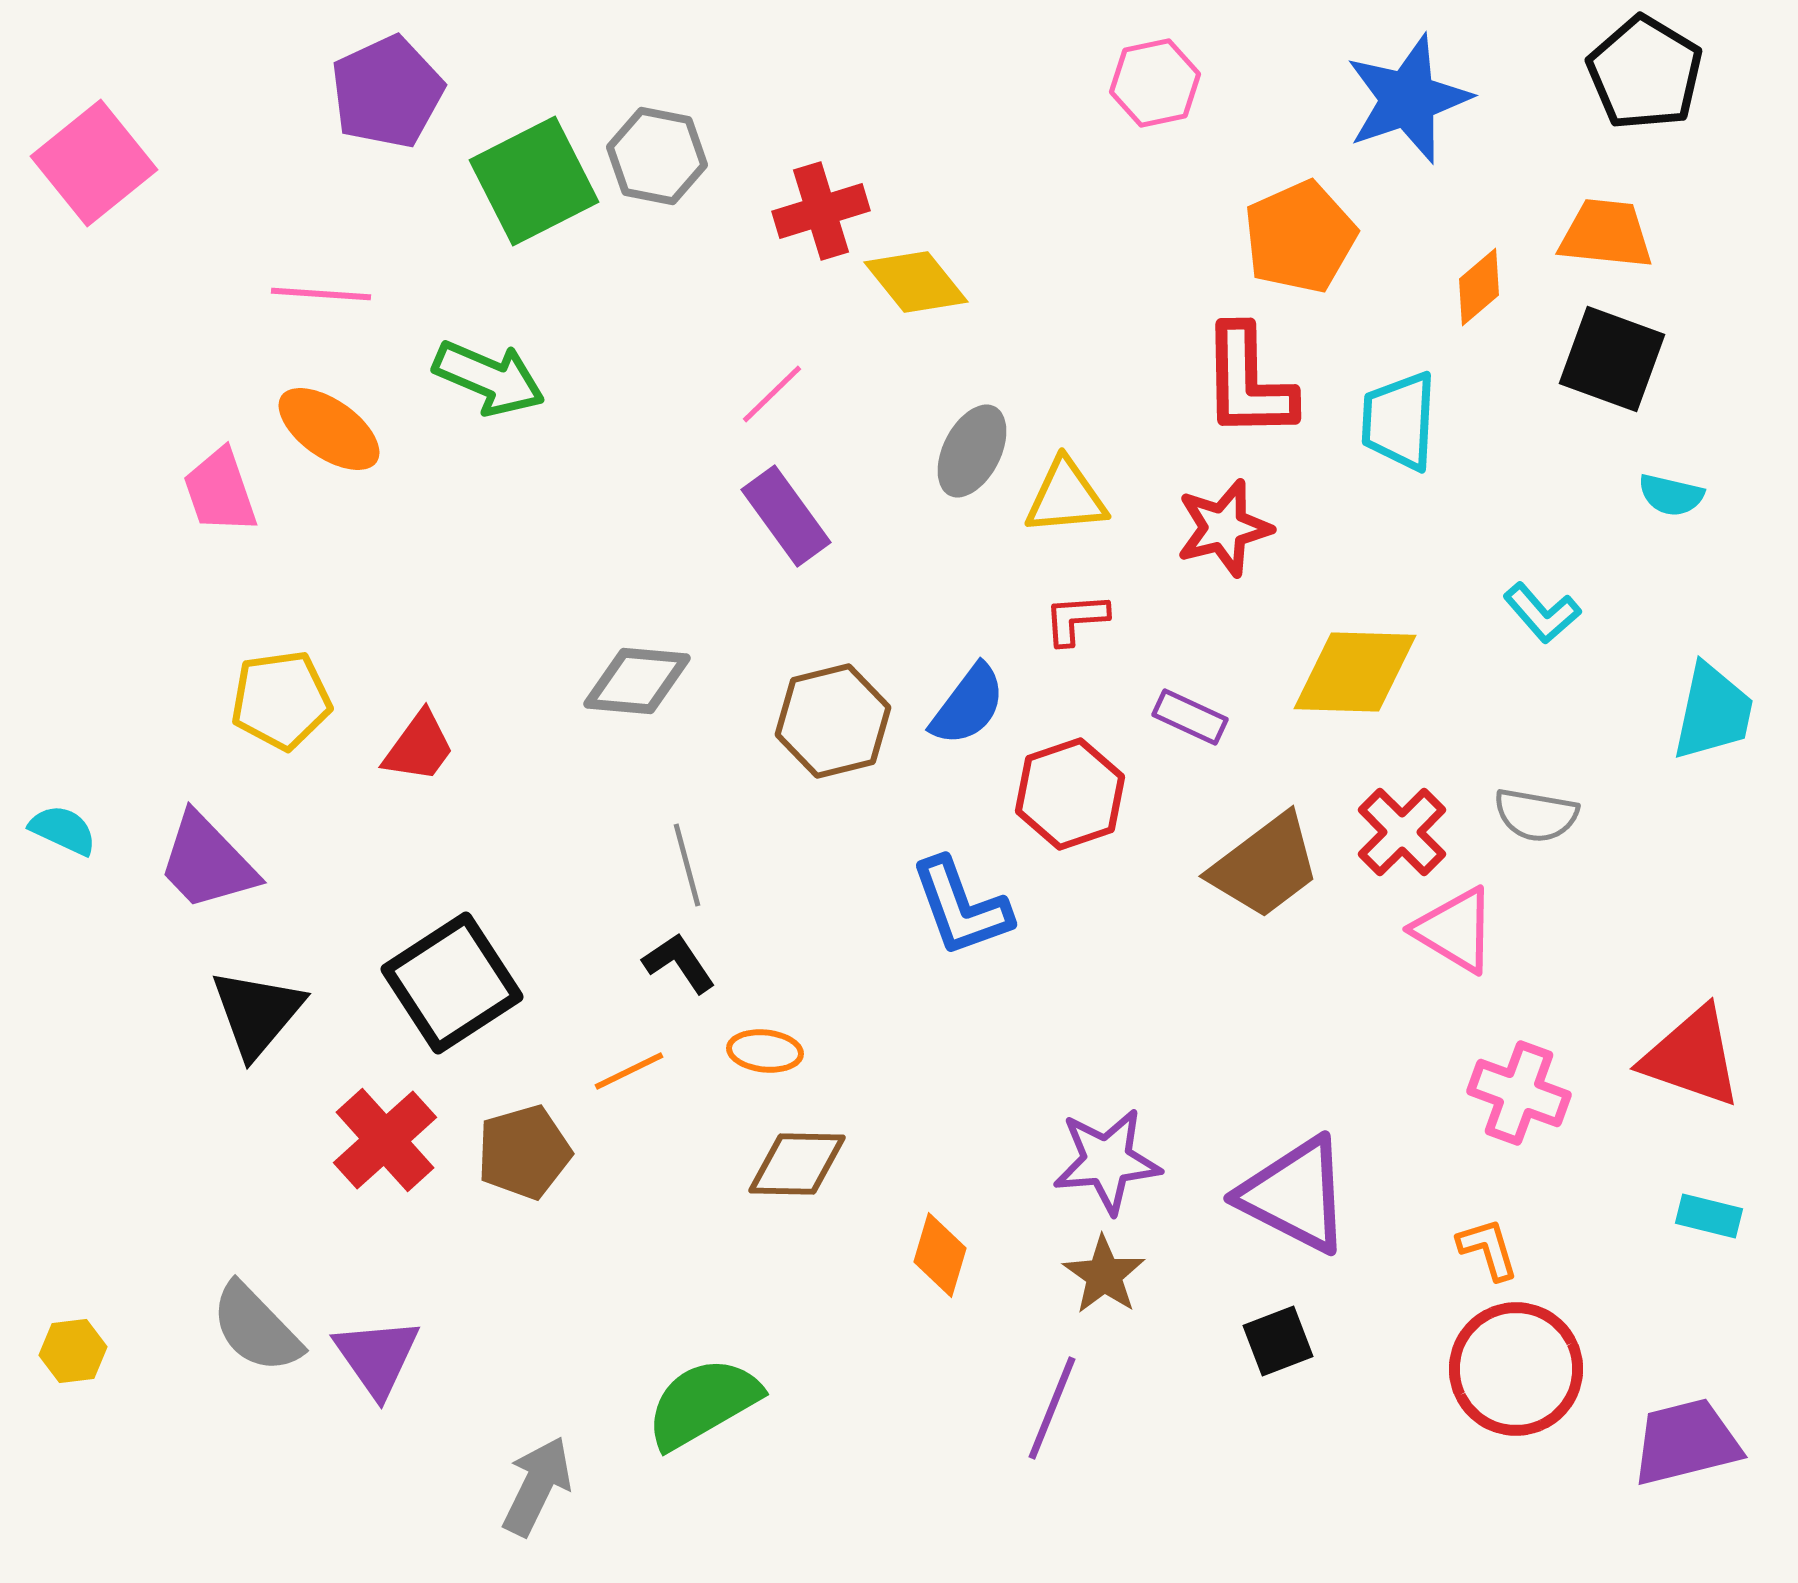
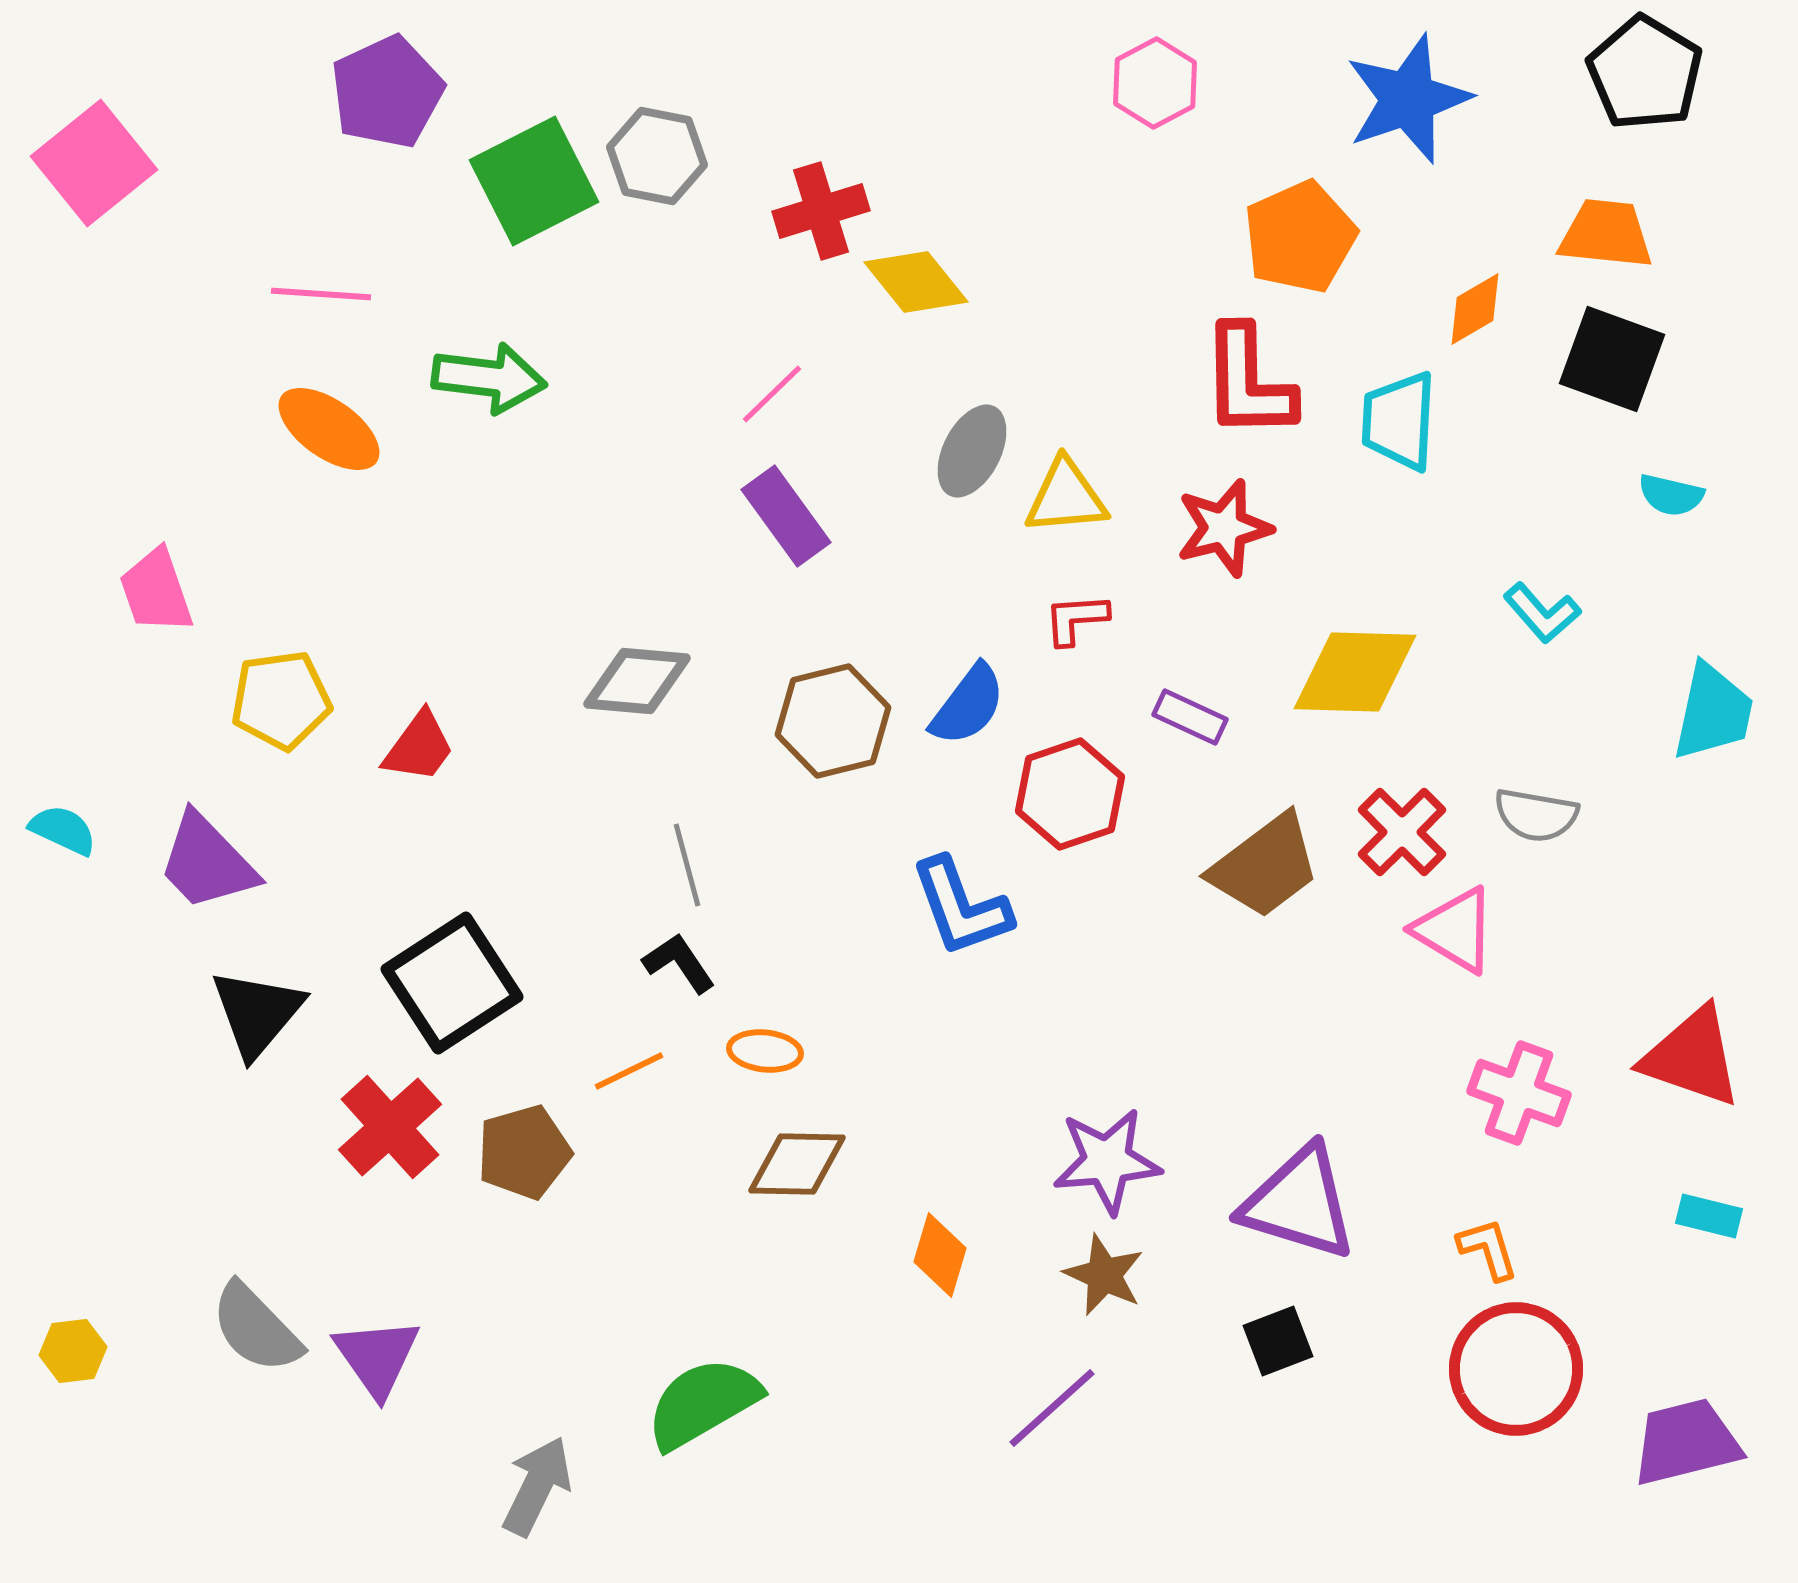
pink hexagon at (1155, 83): rotated 16 degrees counterclockwise
orange diamond at (1479, 287): moved 4 px left, 22 px down; rotated 10 degrees clockwise
green arrow at (489, 378): rotated 16 degrees counterclockwise
pink trapezoid at (220, 491): moved 64 px left, 100 px down
red cross at (385, 1140): moved 5 px right, 13 px up
purple triangle at (1295, 1195): moved 4 px right, 8 px down; rotated 10 degrees counterclockwise
brown star at (1104, 1275): rotated 10 degrees counterclockwise
purple line at (1052, 1408): rotated 26 degrees clockwise
